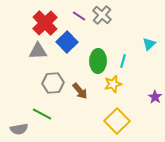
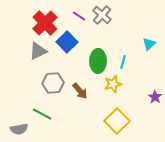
gray triangle: rotated 24 degrees counterclockwise
cyan line: moved 1 px down
